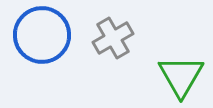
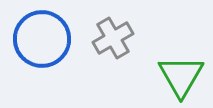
blue circle: moved 4 px down
